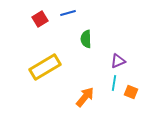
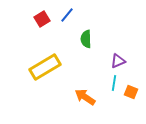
blue line: moved 1 px left, 2 px down; rotated 35 degrees counterclockwise
red square: moved 2 px right
orange arrow: rotated 95 degrees counterclockwise
